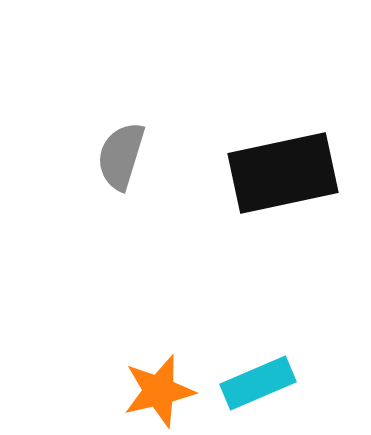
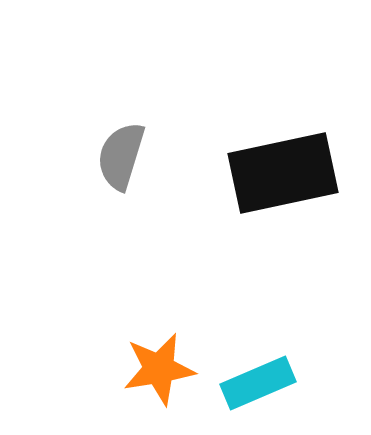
orange star: moved 22 px up; rotated 4 degrees clockwise
